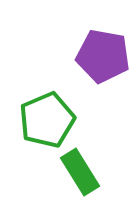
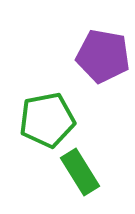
green pentagon: rotated 12 degrees clockwise
